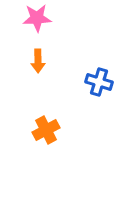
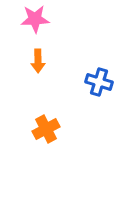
pink star: moved 2 px left, 1 px down
orange cross: moved 1 px up
